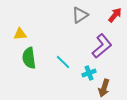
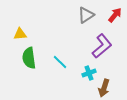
gray triangle: moved 6 px right
cyan line: moved 3 px left
